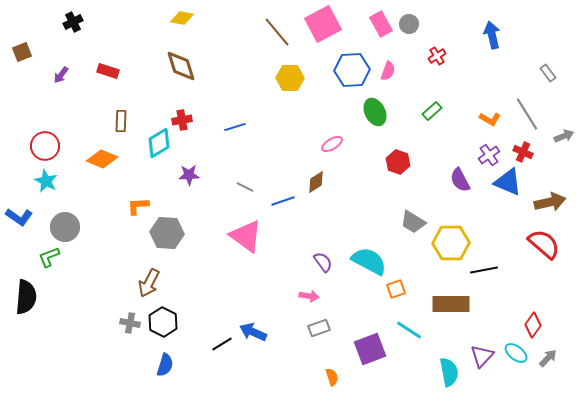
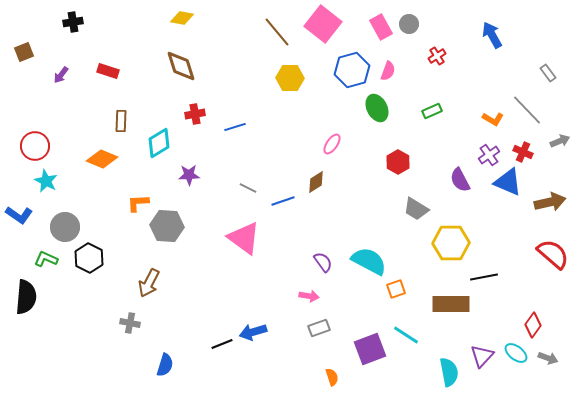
black cross at (73, 22): rotated 18 degrees clockwise
pink square at (323, 24): rotated 24 degrees counterclockwise
pink rectangle at (381, 24): moved 3 px down
blue arrow at (492, 35): rotated 16 degrees counterclockwise
brown square at (22, 52): moved 2 px right
blue hexagon at (352, 70): rotated 12 degrees counterclockwise
green rectangle at (432, 111): rotated 18 degrees clockwise
green ellipse at (375, 112): moved 2 px right, 4 px up
gray line at (527, 114): moved 4 px up; rotated 12 degrees counterclockwise
orange L-shape at (490, 119): moved 3 px right
red cross at (182, 120): moved 13 px right, 6 px up
gray arrow at (564, 136): moved 4 px left, 5 px down
pink ellipse at (332, 144): rotated 25 degrees counterclockwise
red circle at (45, 146): moved 10 px left
red hexagon at (398, 162): rotated 10 degrees clockwise
gray line at (245, 187): moved 3 px right, 1 px down
orange L-shape at (138, 206): moved 3 px up
blue L-shape at (19, 217): moved 2 px up
gray trapezoid at (413, 222): moved 3 px right, 13 px up
gray hexagon at (167, 233): moved 7 px up
pink triangle at (246, 236): moved 2 px left, 2 px down
red semicircle at (544, 244): moved 9 px right, 10 px down
green L-shape at (49, 257): moved 3 px left, 2 px down; rotated 45 degrees clockwise
black line at (484, 270): moved 7 px down
black hexagon at (163, 322): moved 74 px left, 64 px up
cyan line at (409, 330): moved 3 px left, 5 px down
blue arrow at (253, 332): rotated 40 degrees counterclockwise
black line at (222, 344): rotated 10 degrees clockwise
gray arrow at (548, 358): rotated 66 degrees clockwise
